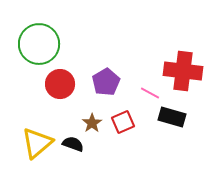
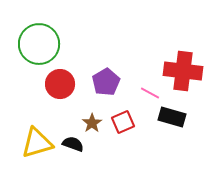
yellow triangle: rotated 24 degrees clockwise
